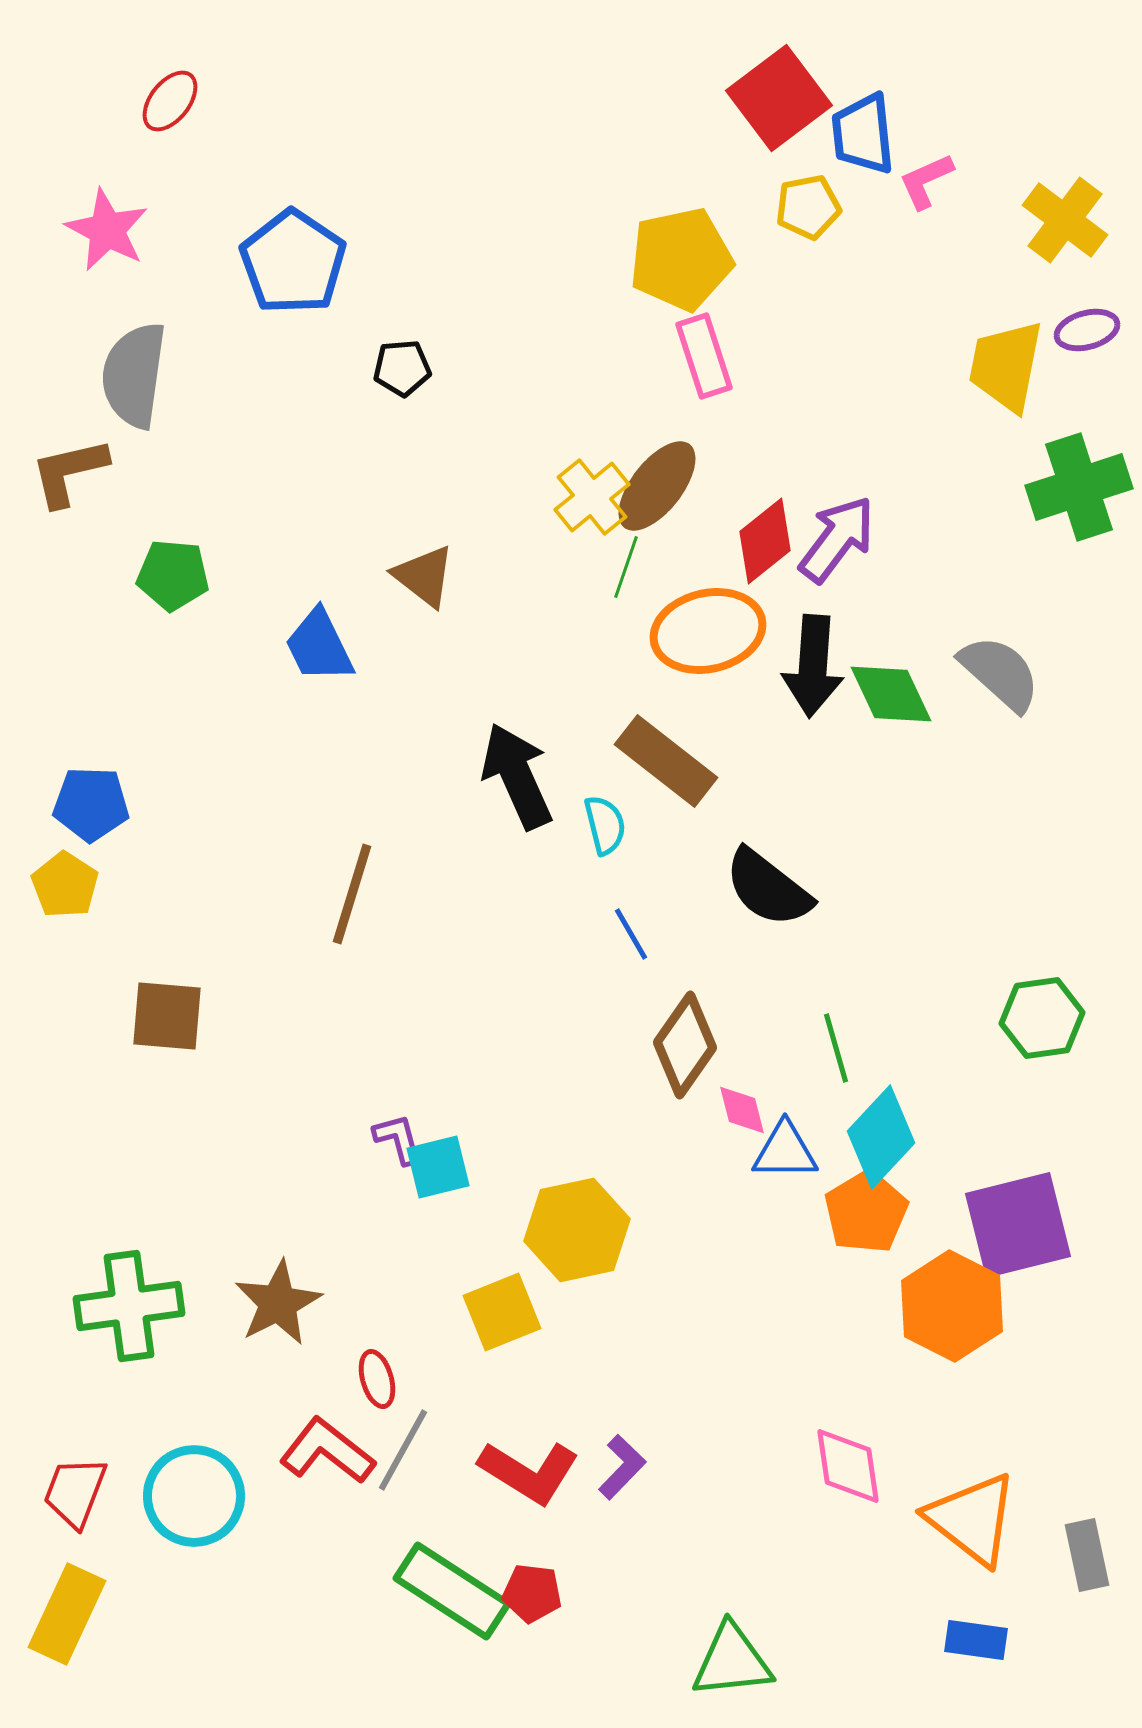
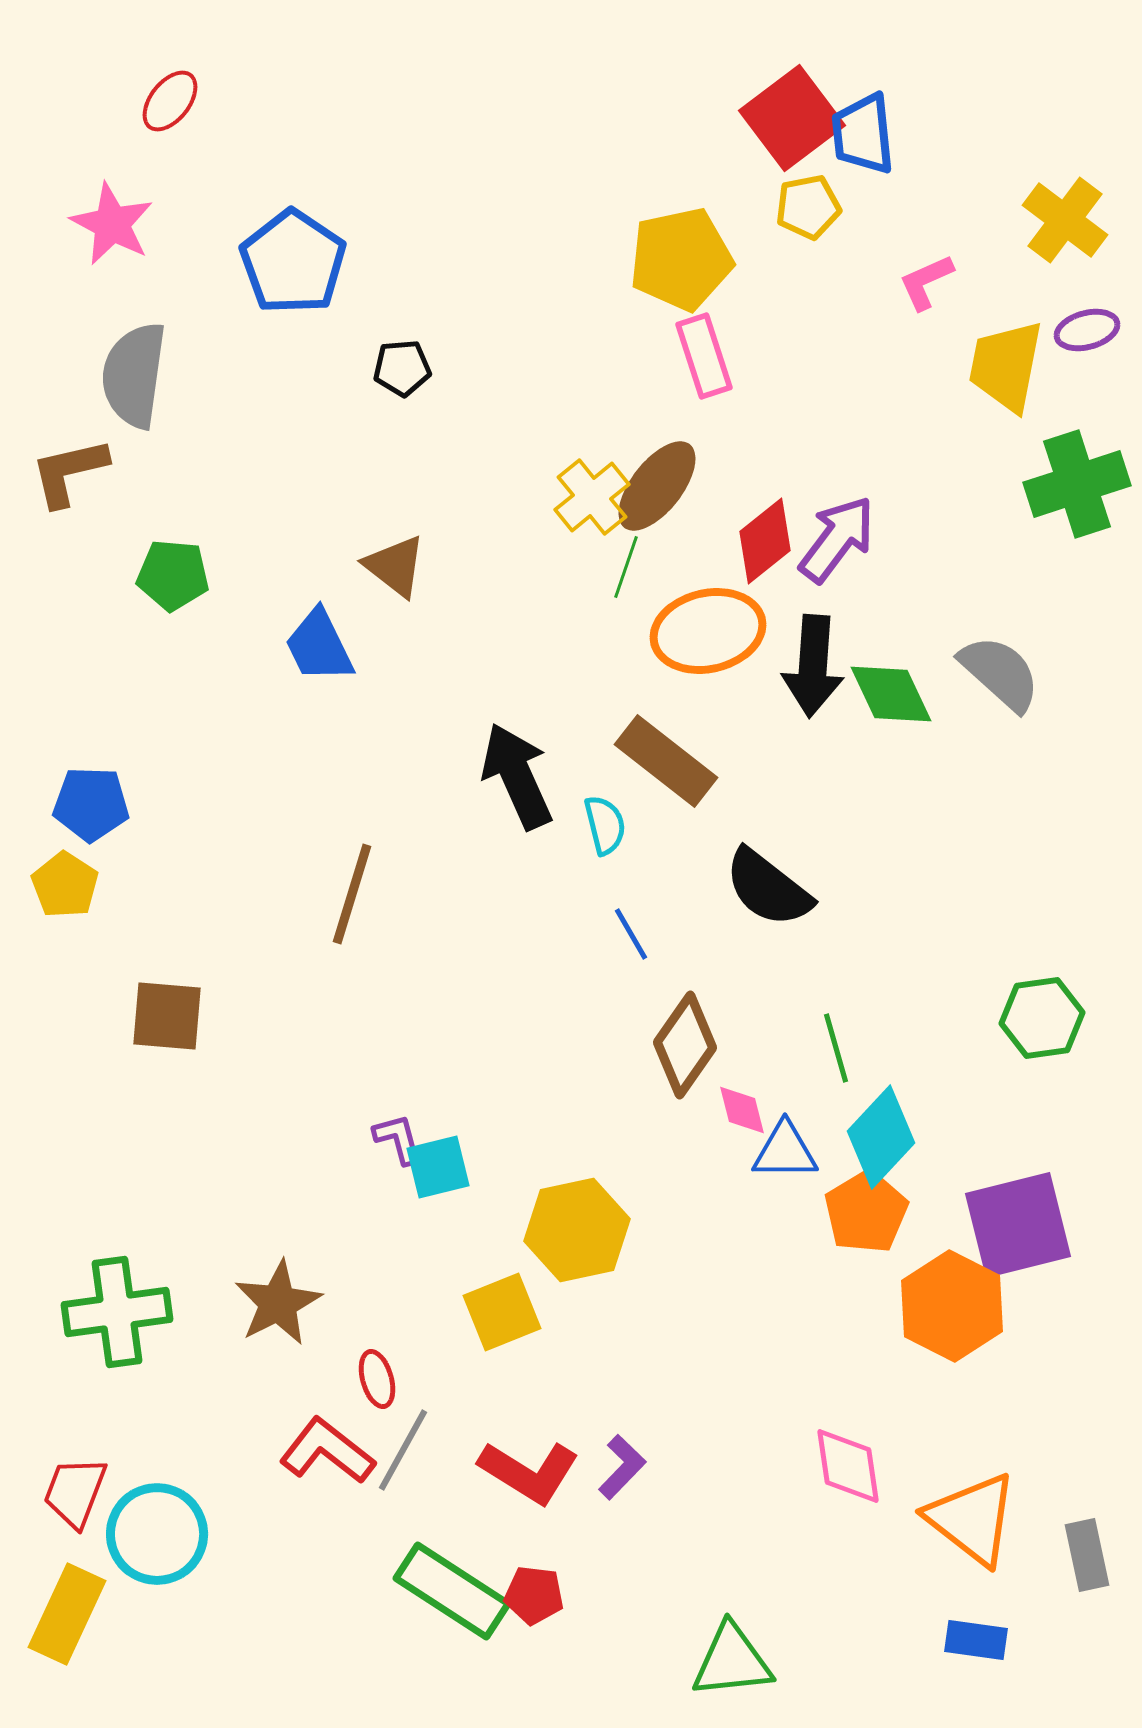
red square at (779, 98): moved 13 px right, 20 px down
pink L-shape at (926, 181): moved 101 px down
pink star at (107, 230): moved 5 px right, 6 px up
green cross at (1079, 487): moved 2 px left, 3 px up
brown triangle at (424, 576): moved 29 px left, 10 px up
green cross at (129, 1306): moved 12 px left, 6 px down
cyan circle at (194, 1496): moved 37 px left, 38 px down
red pentagon at (532, 1593): moved 2 px right, 2 px down
